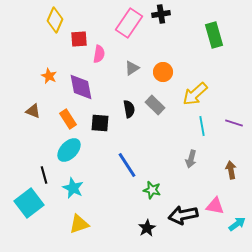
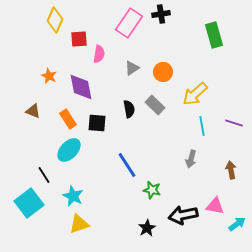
black square: moved 3 px left
black line: rotated 18 degrees counterclockwise
cyan star: moved 8 px down
